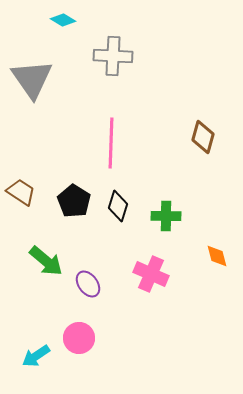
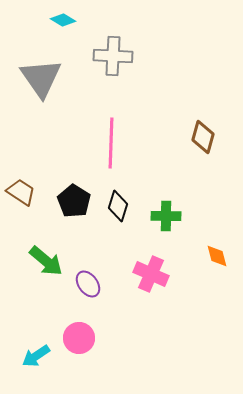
gray triangle: moved 9 px right, 1 px up
